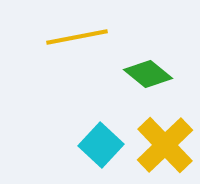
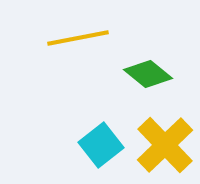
yellow line: moved 1 px right, 1 px down
cyan square: rotated 9 degrees clockwise
